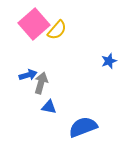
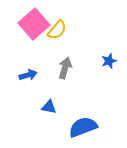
gray arrow: moved 24 px right, 15 px up
